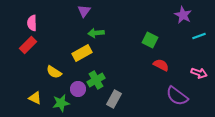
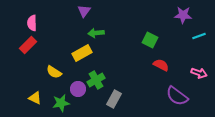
purple star: rotated 24 degrees counterclockwise
